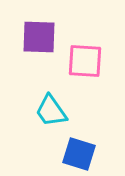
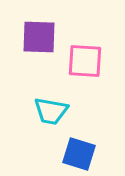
cyan trapezoid: rotated 45 degrees counterclockwise
